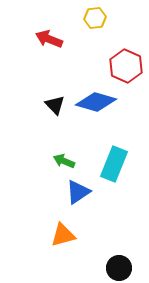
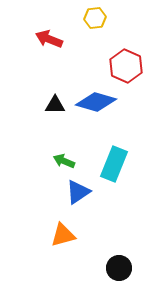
black triangle: rotated 45 degrees counterclockwise
